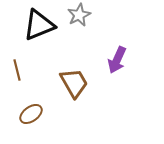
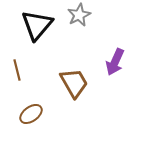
black triangle: moved 2 px left; rotated 28 degrees counterclockwise
purple arrow: moved 2 px left, 2 px down
